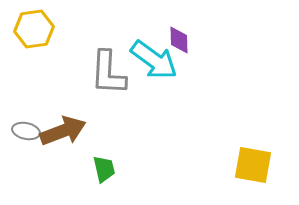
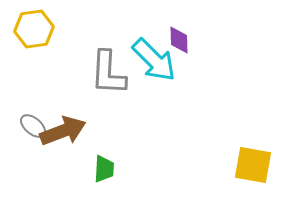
cyan arrow: rotated 9 degrees clockwise
gray ellipse: moved 7 px right, 5 px up; rotated 28 degrees clockwise
green trapezoid: rotated 16 degrees clockwise
